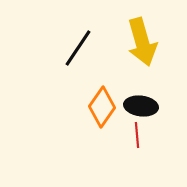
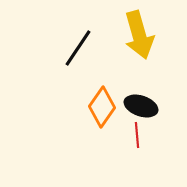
yellow arrow: moved 3 px left, 7 px up
black ellipse: rotated 12 degrees clockwise
